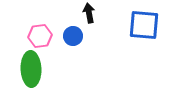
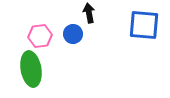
blue circle: moved 2 px up
green ellipse: rotated 8 degrees counterclockwise
